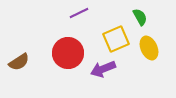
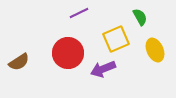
yellow ellipse: moved 6 px right, 2 px down
